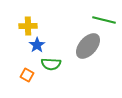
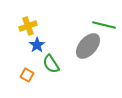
green line: moved 5 px down
yellow cross: rotated 18 degrees counterclockwise
green semicircle: rotated 54 degrees clockwise
